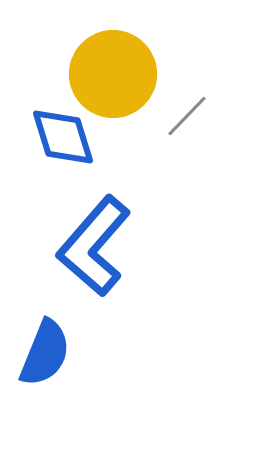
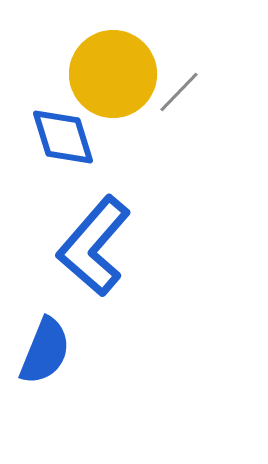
gray line: moved 8 px left, 24 px up
blue semicircle: moved 2 px up
